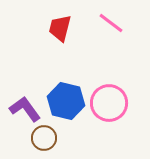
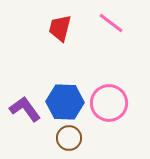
blue hexagon: moved 1 px left, 1 px down; rotated 12 degrees counterclockwise
brown circle: moved 25 px right
